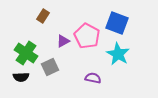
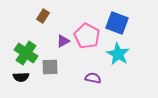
gray square: rotated 24 degrees clockwise
